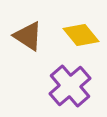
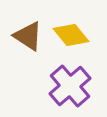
yellow diamond: moved 10 px left
